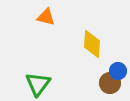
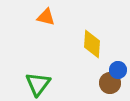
blue circle: moved 1 px up
